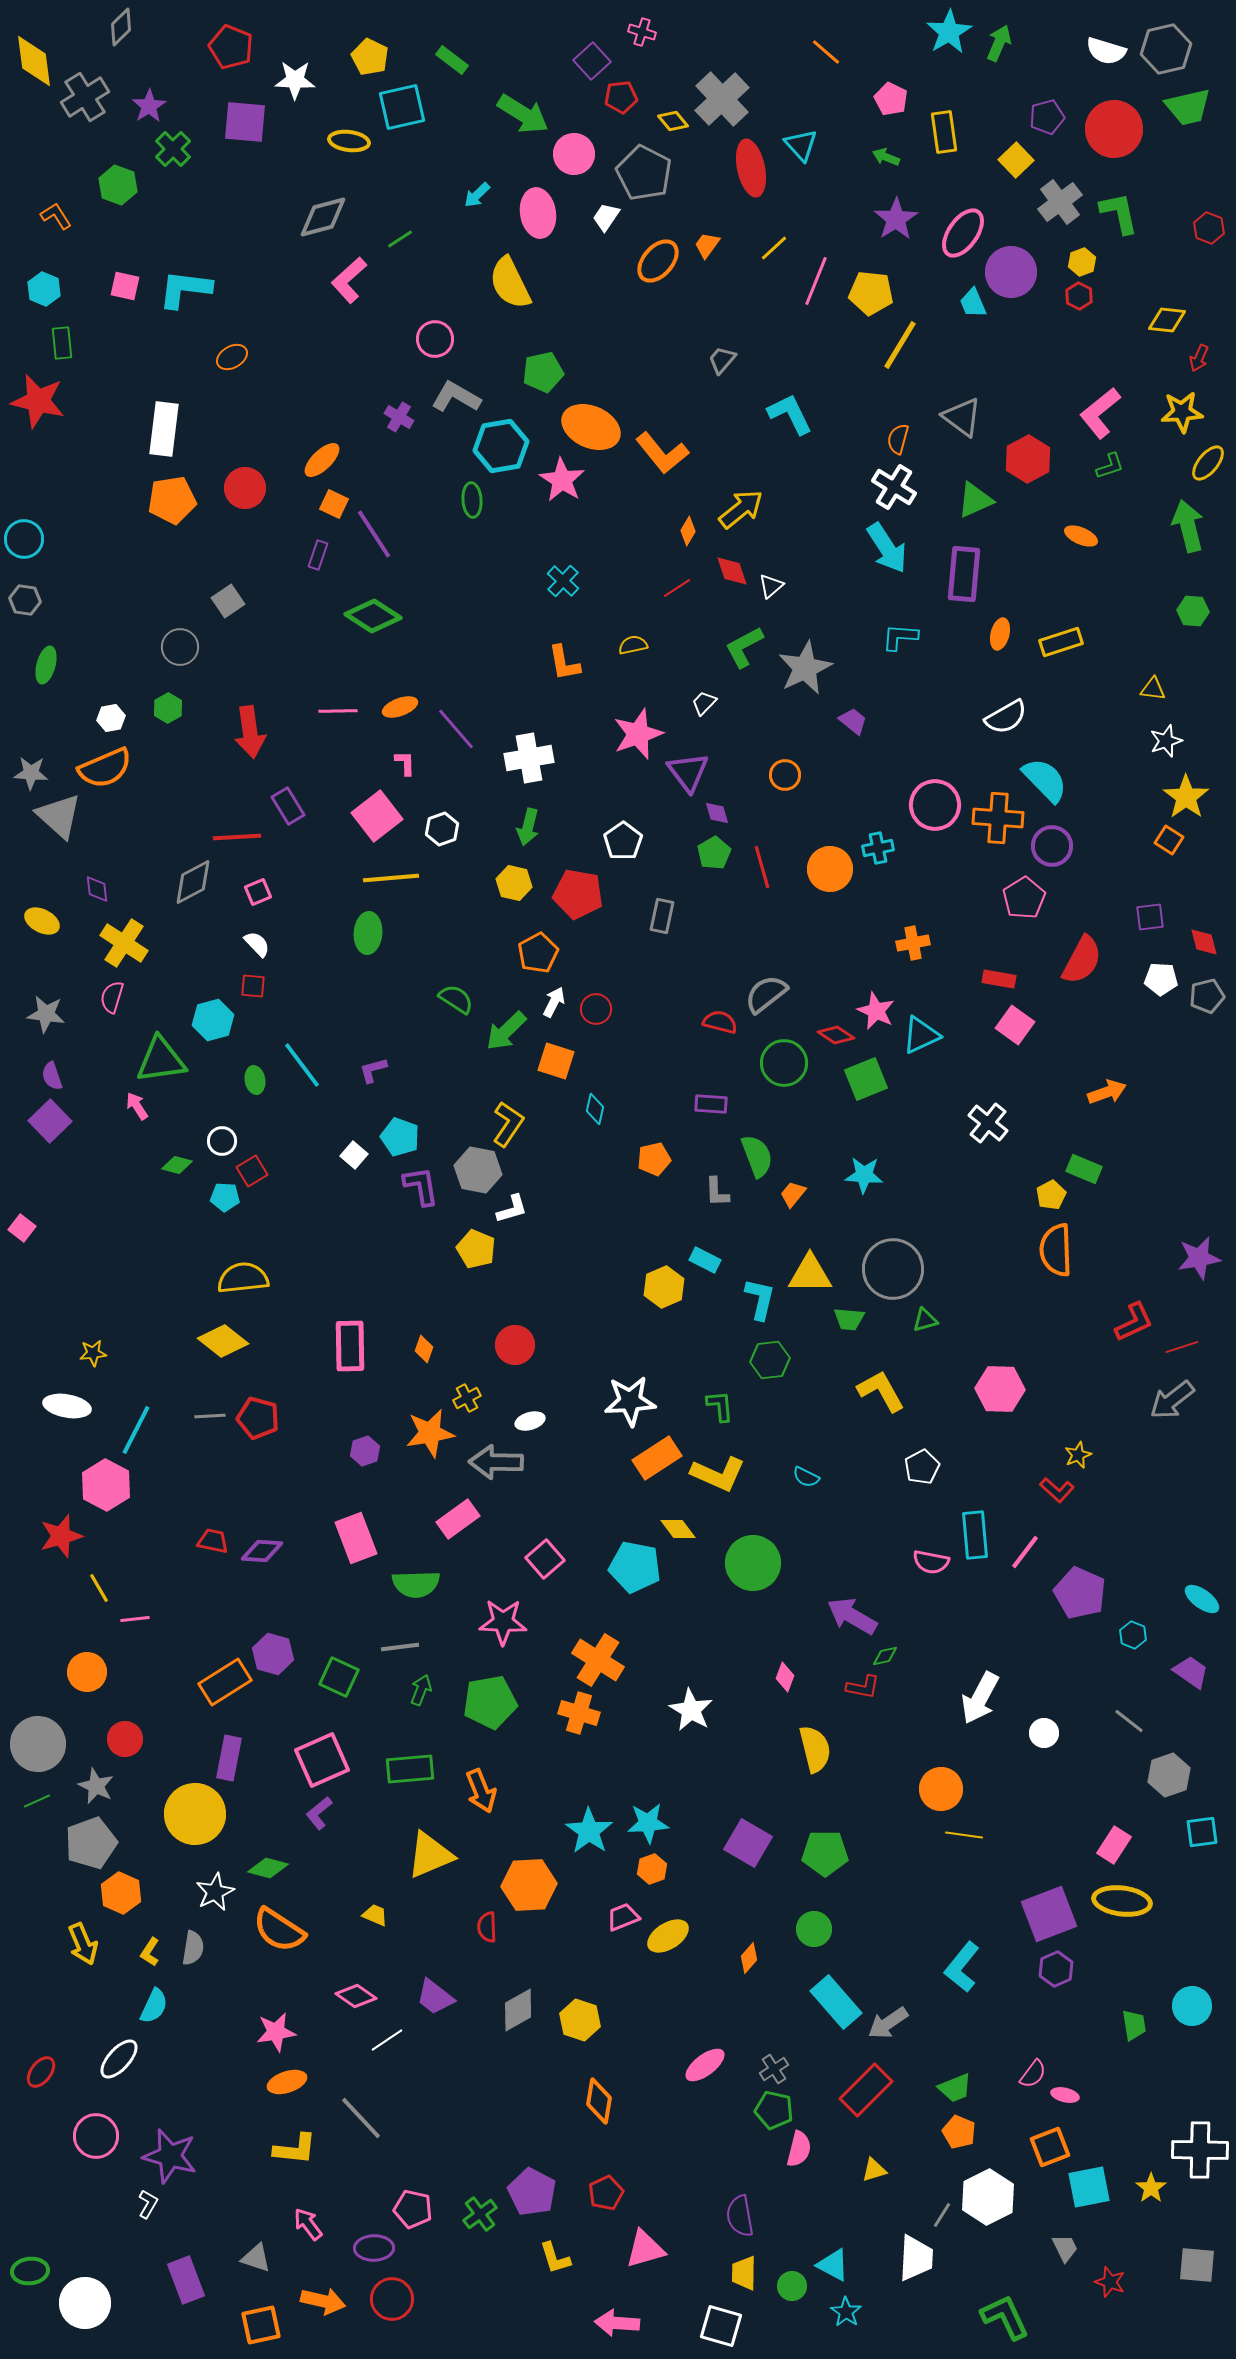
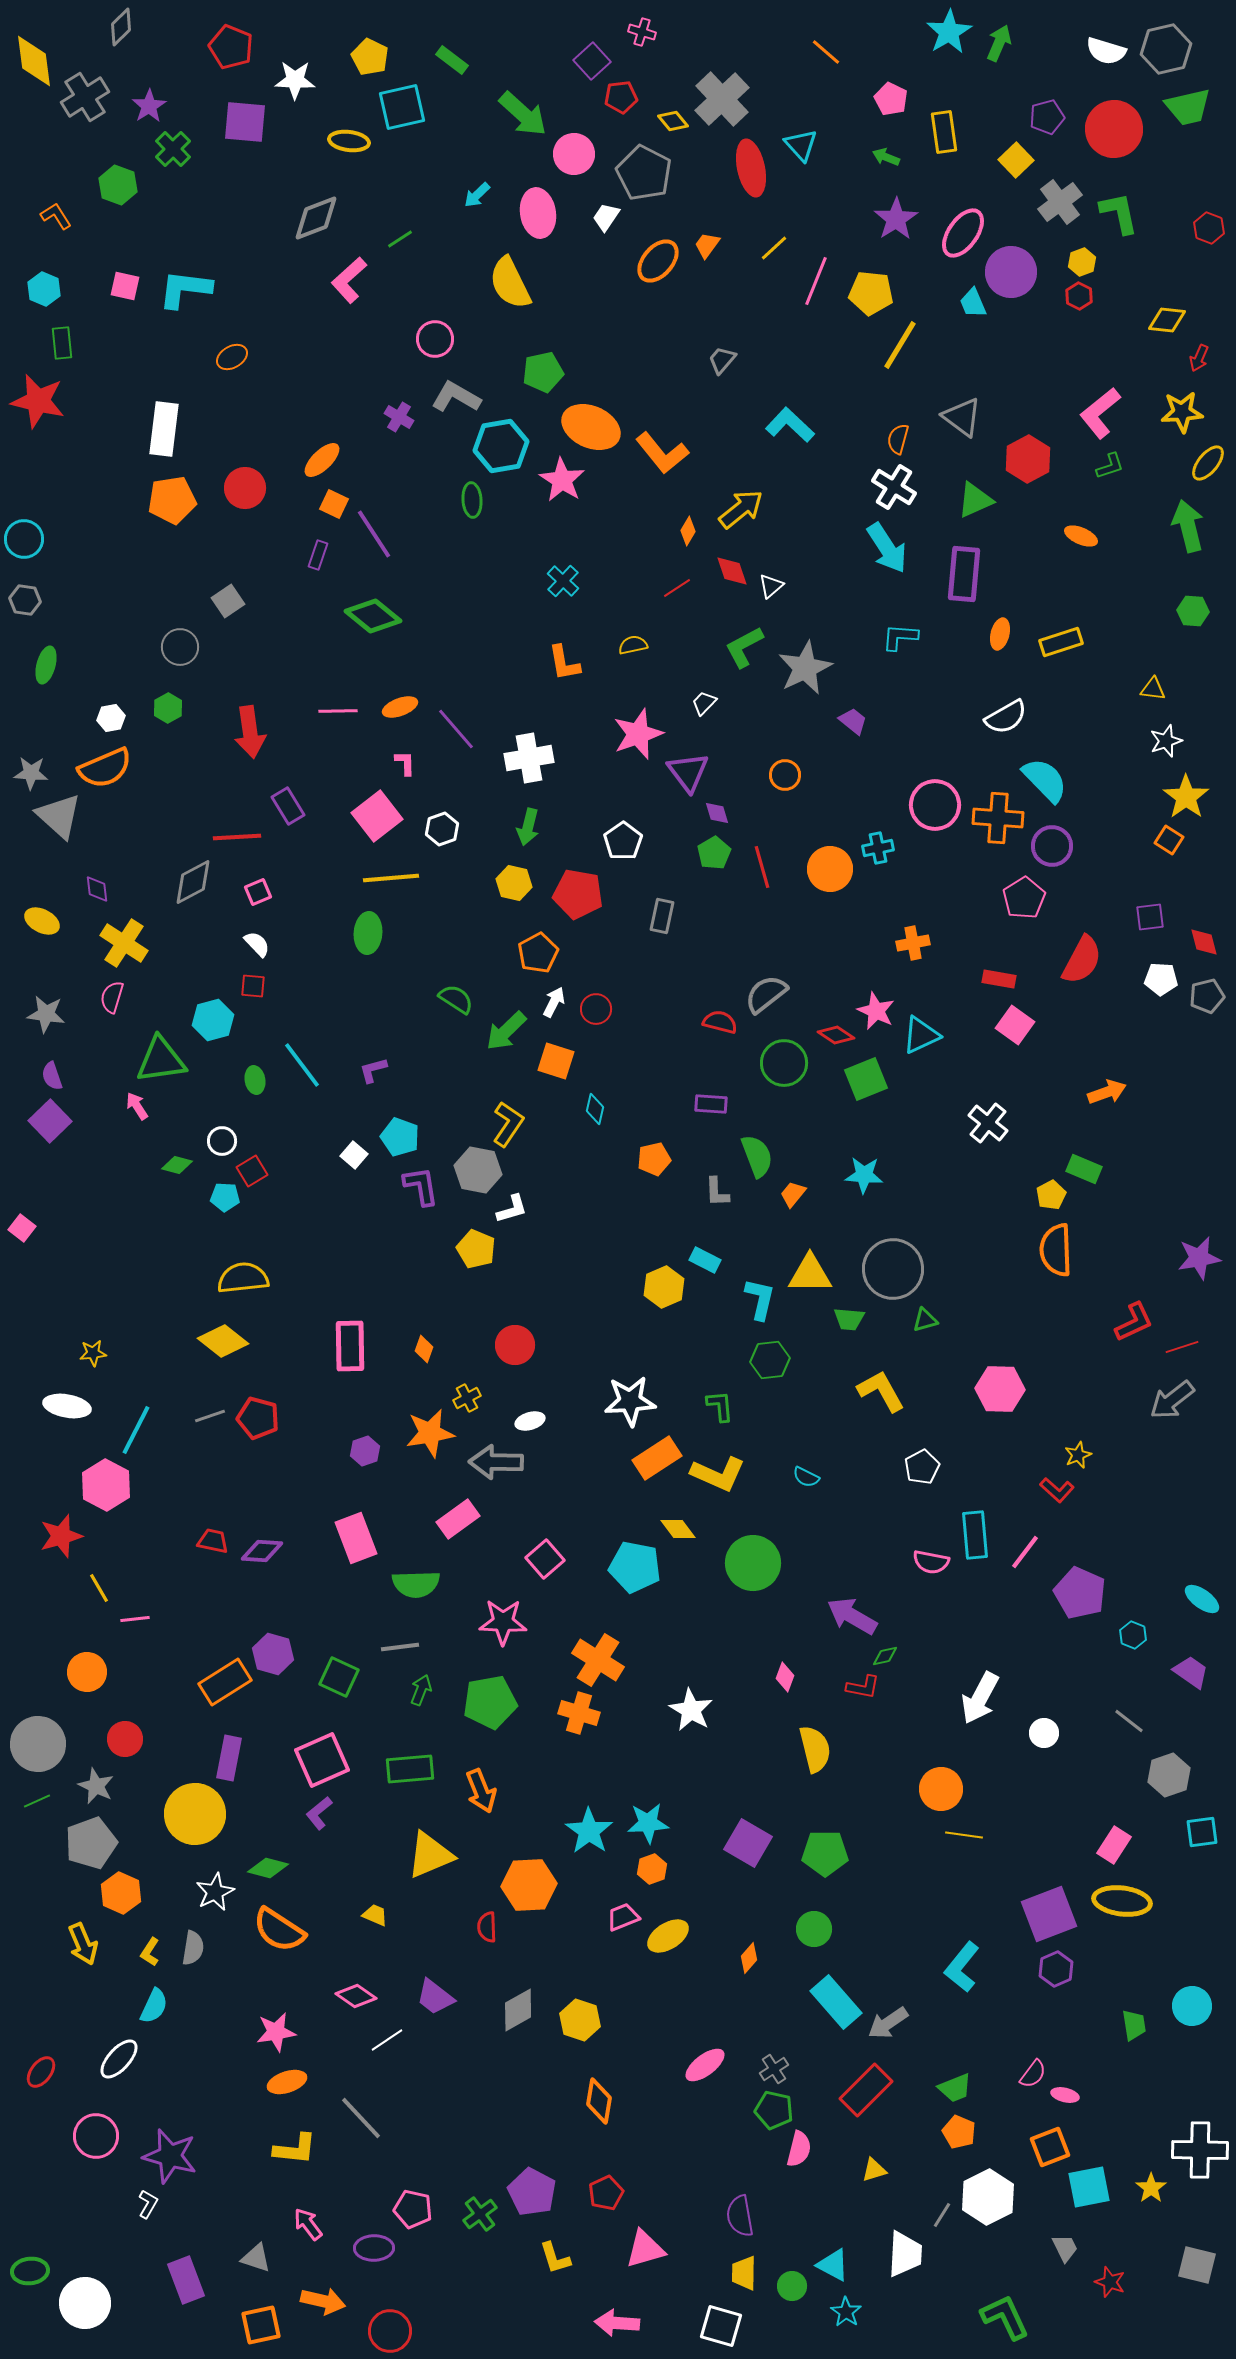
green arrow at (523, 114): rotated 10 degrees clockwise
gray diamond at (323, 217): moved 7 px left, 1 px down; rotated 6 degrees counterclockwise
cyan L-shape at (790, 414): moved 11 px down; rotated 21 degrees counterclockwise
green diamond at (373, 616): rotated 6 degrees clockwise
gray line at (210, 1416): rotated 16 degrees counterclockwise
white trapezoid at (916, 2258): moved 11 px left, 4 px up
gray square at (1197, 2265): rotated 9 degrees clockwise
red circle at (392, 2299): moved 2 px left, 32 px down
